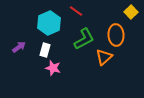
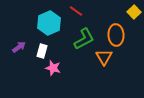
yellow square: moved 3 px right
white rectangle: moved 3 px left, 1 px down
orange triangle: rotated 18 degrees counterclockwise
